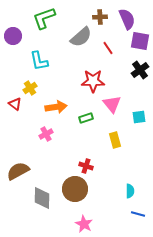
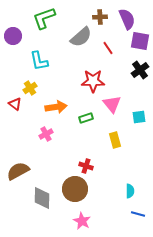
pink star: moved 2 px left, 3 px up
